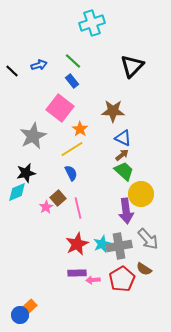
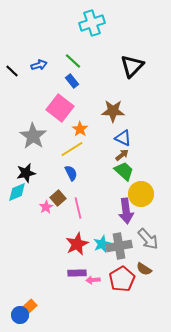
gray star: rotated 12 degrees counterclockwise
